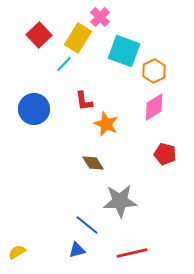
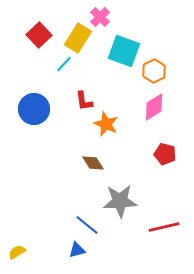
red line: moved 32 px right, 26 px up
